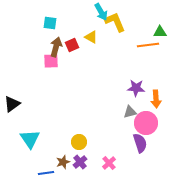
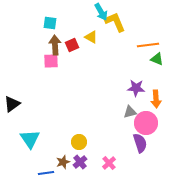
green triangle: moved 3 px left, 27 px down; rotated 24 degrees clockwise
brown arrow: moved 1 px left, 2 px up; rotated 18 degrees counterclockwise
